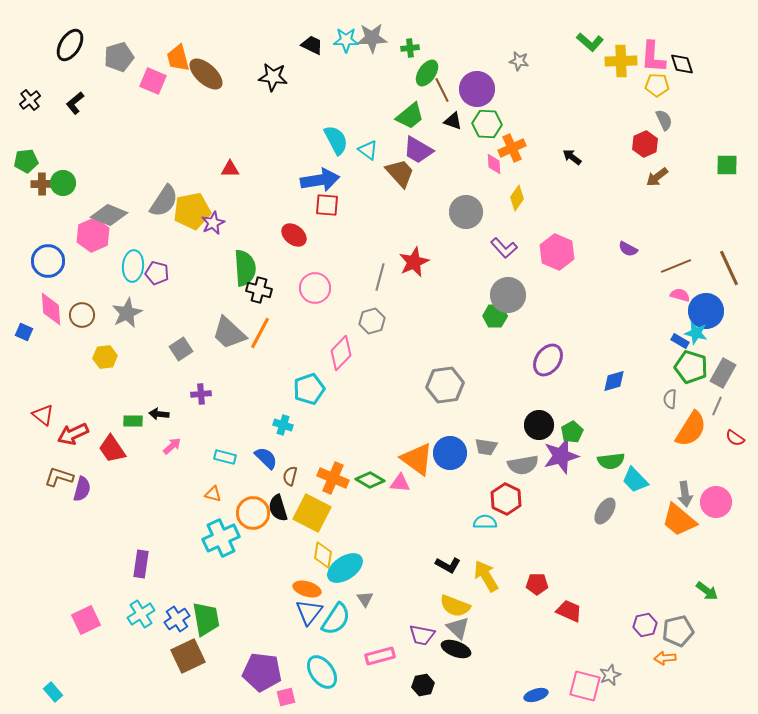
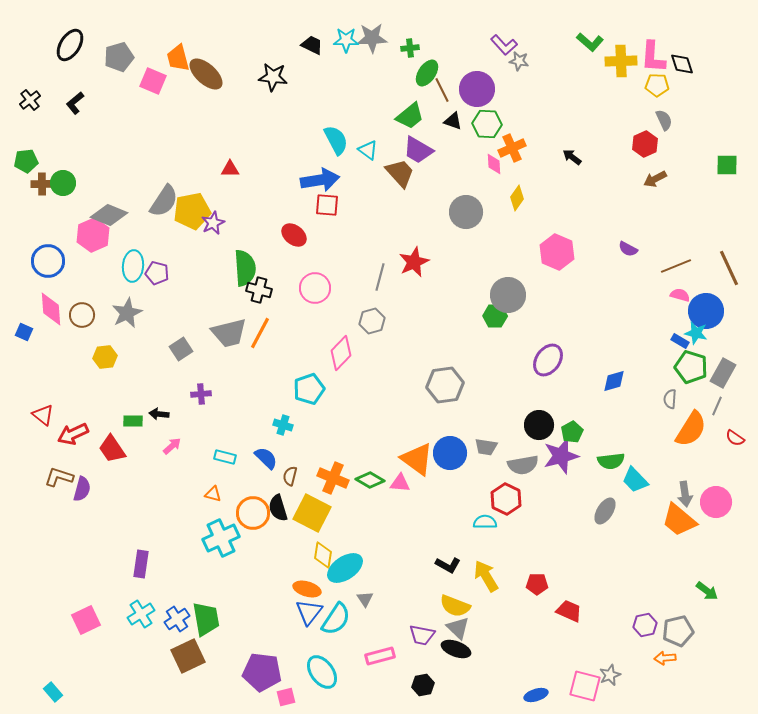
brown arrow at (657, 177): moved 2 px left, 2 px down; rotated 10 degrees clockwise
purple L-shape at (504, 248): moved 203 px up
gray trapezoid at (229, 333): rotated 57 degrees counterclockwise
